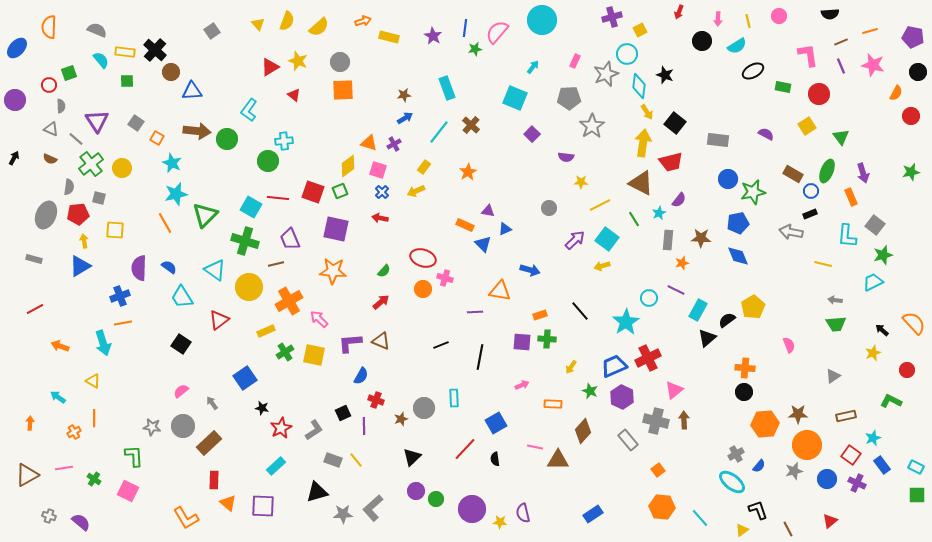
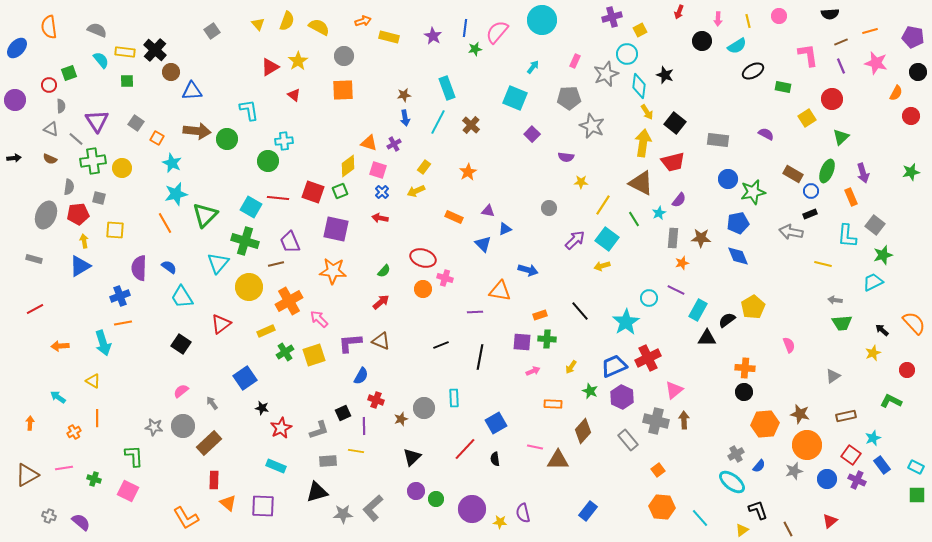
orange semicircle at (49, 27): rotated 10 degrees counterclockwise
yellow semicircle at (319, 27): rotated 110 degrees counterclockwise
yellow star at (298, 61): rotated 18 degrees clockwise
gray circle at (340, 62): moved 4 px right, 6 px up
pink star at (873, 65): moved 3 px right, 2 px up
red circle at (819, 94): moved 13 px right, 5 px down
cyan L-shape at (249, 110): rotated 135 degrees clockwise
blue arrow at (405, 118): rotated 112 degrees clockwise
gray star at (592, 126): rotated 15 degrees counterclockwise
yellow square at (807, 126): moved 8 px up
cyan line at (439, 132): moved 1 px left, 10 px up; rotated 10 degrees counterclockwise
green triangle at (841, 137): rotated 24 degrees clockwise
black arrow at (14, 158): rotated 56 degrees clockwise
red trapezoid at (671, 162): moved 2 px right
green cross at (91, 164): moved 2 px right, 3 px up; rotated 30 degrees clockwise
yellow line at (600, 205): moved 3 px right; rotated 30 degrees counterclockwise
orange rectangle at (465, 225): moved 11 px left, 8 px up
purple trapezoid at (290, 239): moved 3 px down
gray rectangle at (668, 240): moved 5 px right, 2 px up
cyan triangle at (215, 270): moved 3 px right, 7 px up; rotated 35 degrees clockwise
blue arrow at (530, 270): moved 2 px left
red triangle at (219, 320): moved 2 px right, 4 px down
green trapezoid at (836, 324): moved 6 px right, 1 px up
black triangle at (707, 338): rotated 42 degrees clockwise
orange arrow at (60, 346): rotated 24 degrees counterclockwise
yellow square at (314, 355): rotated 30 degrees counterclockwise
pink arrow at (522, 385): moved 11 px right, 14 px up
brown star at (798, 414): moved 2 px right; rotated 12 degrees clockwise
orange line at (94, 418): moved 3 px right
gray star at (152, 427): moved 2 px right
gray L-shape at (314, 430): moved 5 px right; rotated 15 degrees clockwise
gray rectangle at (333, 460): moved 5 px left, 1 px down; rotated 24 degrees counterclockwise
yellow line at (356, 460): moved 9 px up; rotated 42 degrees counterclockwise
cyan rectangle at (276, 466): rotated 66 degrees clockwise
green cross at (94, 479): rotated 16 degrees counterclockwise
purple cross at (857, 483): moved 3 px up
blue rectangle at (593, 514): moved 5 px left, 3 px up; rotated 18 degrees counterclockwise
